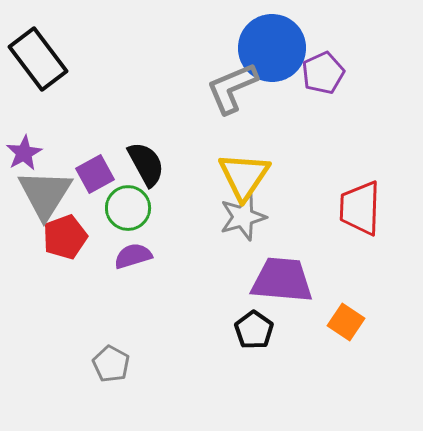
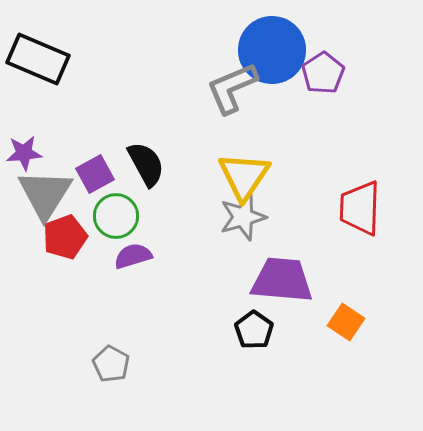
blue circle: moved 2 px down
black rectangle: rotated 30 degrees counterclockwise
purple pentagon: rotated 9 degrees counterclockwise
purple star: rotated 24 degrees clockwise
green circle: moved 12 px left, 8 px down
